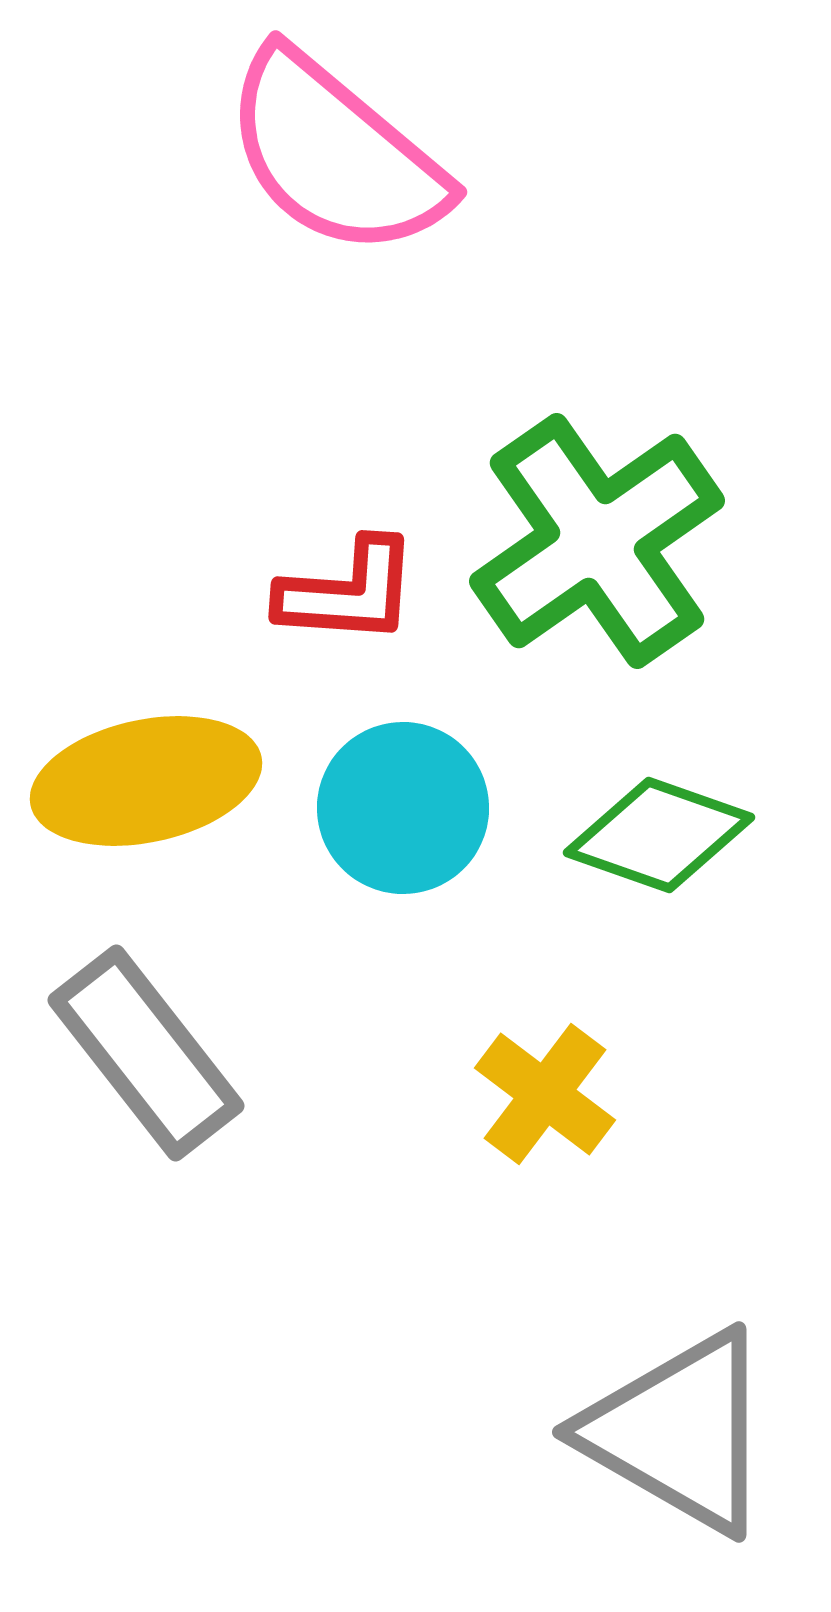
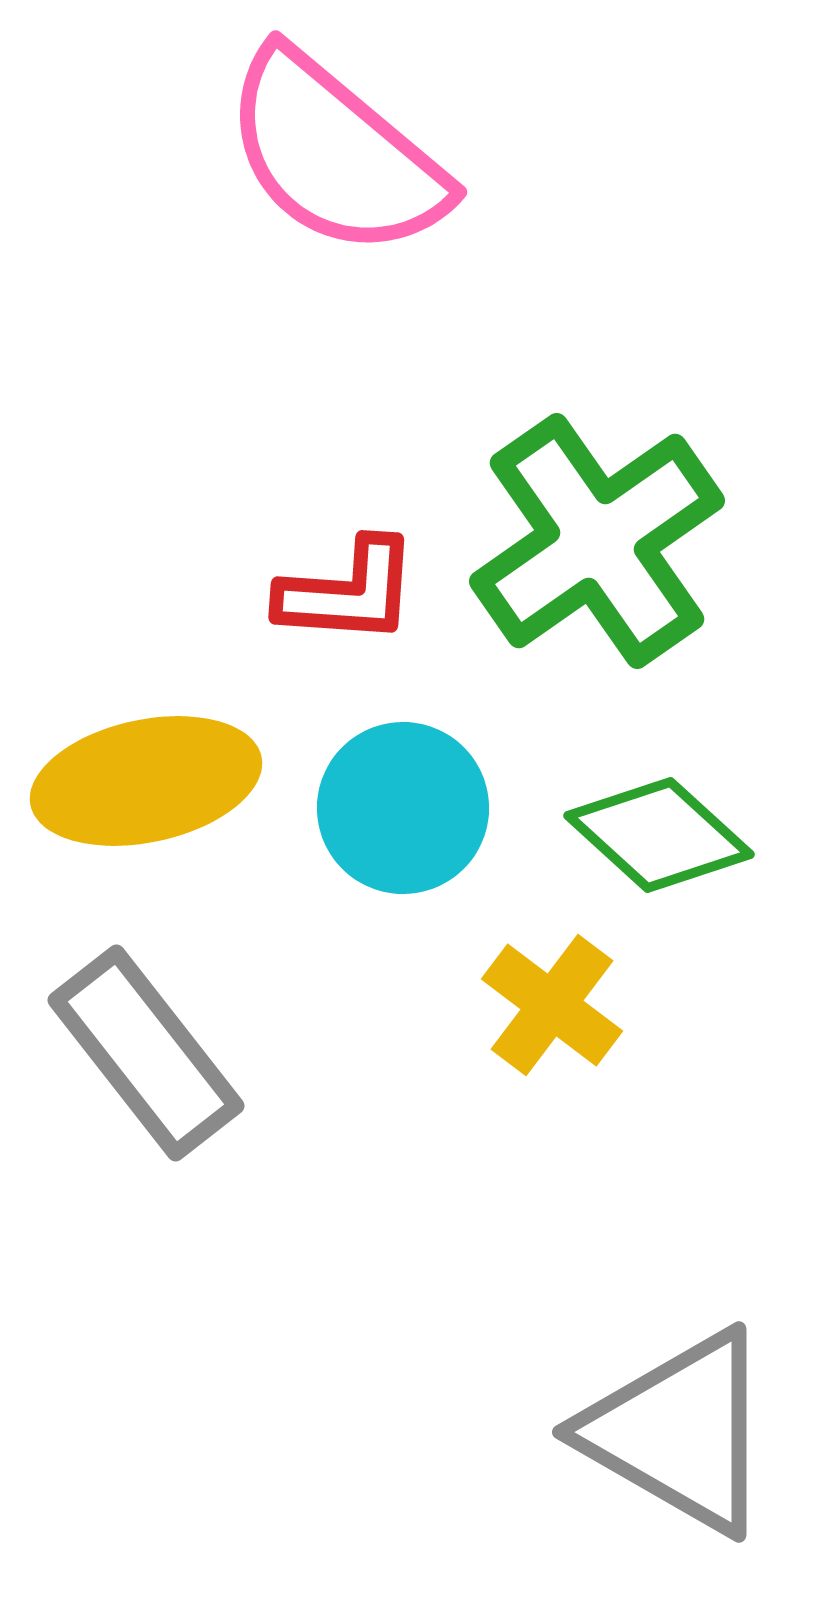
green diamond: rotated 23 degrees clockwise
yellow cross: moved 7 px right, 89 px up
